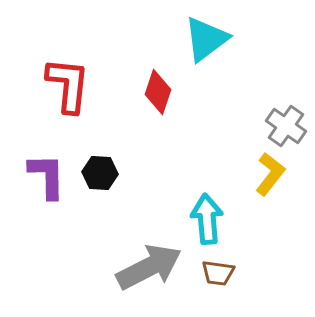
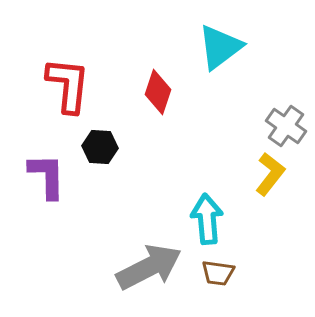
cyan triangle: moved 14 px right, 8 px down
black hexagon: moved 26 px up
